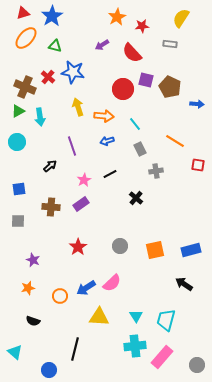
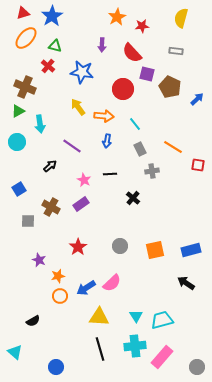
yellow semicircle at (181, 18): rotated 18 degrees counterclockwise
gray rectangle at (170, 44): moved 6 px right, 7 px down
purple arrow at (102, 45): rotated 56 degrees counterclockwise
blue star at (73, 72): moved 9 px right
red cross at (48, 77): moved 11 px up
purple square at (146, 80): moved 1 px right, 6 px up
blue arrow at (197, 104): moved 5 px up; rotated 48 degrees counterclockwise
yellow arrow at (78, 107): rotated 18 degrees counterclockwise
cyan arrow at (40, 117): moved 7 px down
blue arrow at (107, 141): rotated 64 degrees counterclockwise
orange line at (175, 141): moved 2 px left, 6 px down
purple line at (72, 146): rotated 36 degrees counterclockwise
gray cross at (156, 171): moved 4 px left
black line at (110, 174): rotated 24 degrees clockwise
pink star at (84, 180): rotated 16 degrees counterclockwise
blue square at (19, 189): rotated 24 degrees counterclockwise
black cross at (136, 198): moved 3 px left
brown cross at (51, 207): rotated 24 degrees clockwise
gray square at (18, 221): moved 10 px right
purple star at (33, 260): moved 6 px right
black arrow at (184, 284): moved 2 px right, 1 px up
orange star at (28, 288): moved 30 px right, 12 px up
cyan trapezoid at (166, 320): moved 4 px left; rotated 60 degrees clockwise
black semicircle at (33, 321): rotated 48 degrees counterclockwise
black line at (75, 349): moved 25 px right; rotated 30 degrees counterclockwise
gray circle at (197, 365): moved 2 px down
blue circle at (49, 370): moved 7 px right, 3 px up
